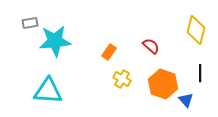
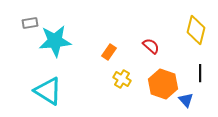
cyan triangle: rotated 28 degrees clockwise
